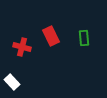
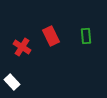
green rectangle: moved 2 px right, 2 px up
red cross: rotated 18 degrees clockwise
